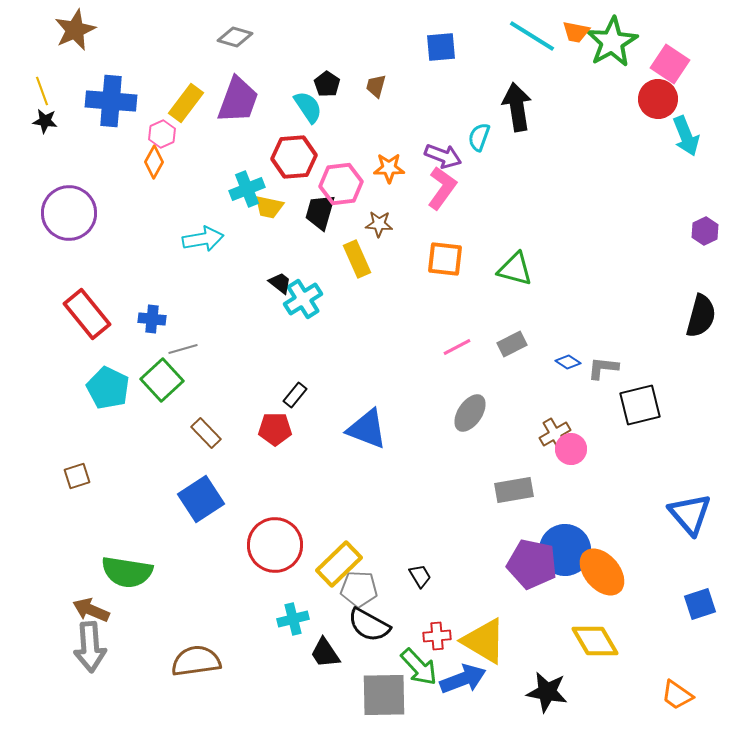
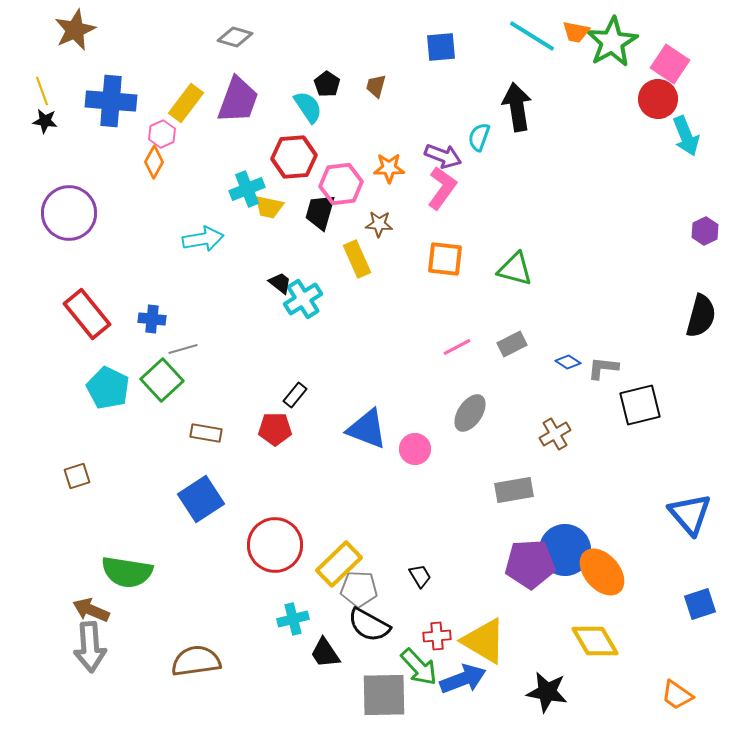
brown rectangle at (206, 433): rotated 36 degrees counterclockwise
pink circle at (571, 449): moved 156 px left
purple pentagon at (532, 564): moved 2 px left; rotated 15 degrees counterclockwise
